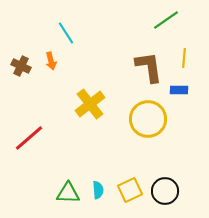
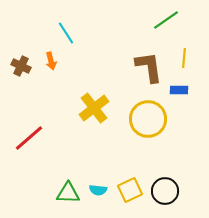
yellow cross: moved 4 px right, 4 px down
cyan semicircle: rotated 102 degrees clockwise
